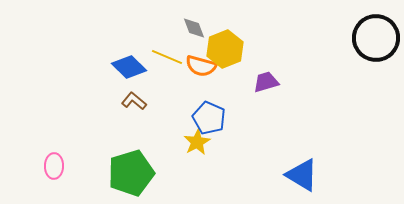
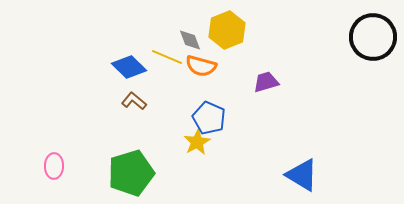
gray diamond: moved 4 px left, 12 px down
black circle: moved 3 px left, 1 px up
yellow hexagon: moved 2 px right, 19 px up
